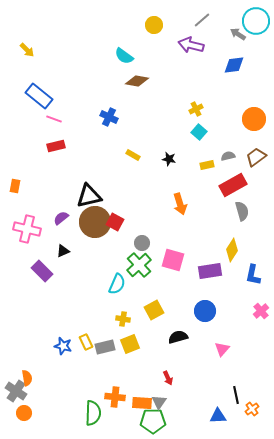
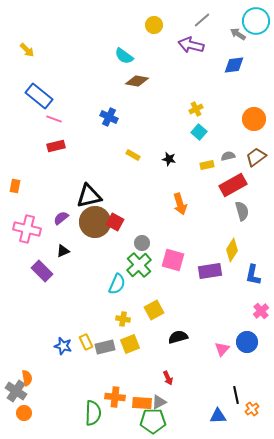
blue circle at (205, 311): moved 42 px right, 31 px down
gray triangle at (159, 402): rotated 28 degrees clockwise
